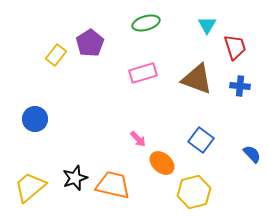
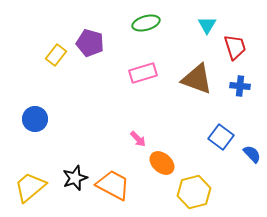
purple pentagon: rotated 24 degrees counterclockwise
blue square: moved 20 px right, 3 px up
orange trapezoid: rotated 15 degrees clockwise
